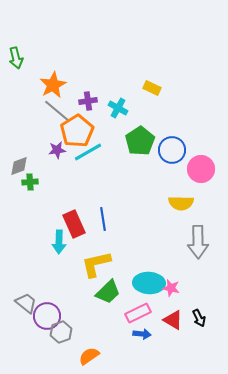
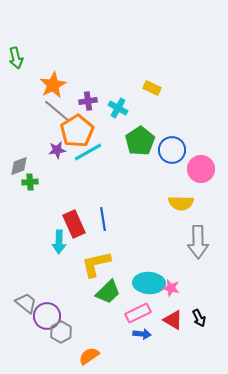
gray hexagon: rotated 10 degrees counterclockwise
